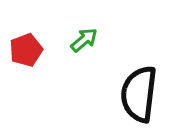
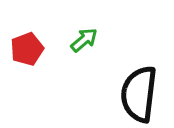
red pentagon: moved 1 px right, 1 px up
